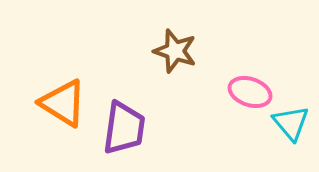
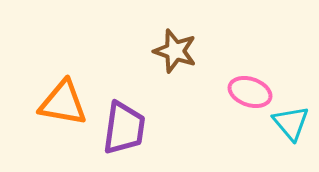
orange triangle: rotated 22 degrees counterclockwise
